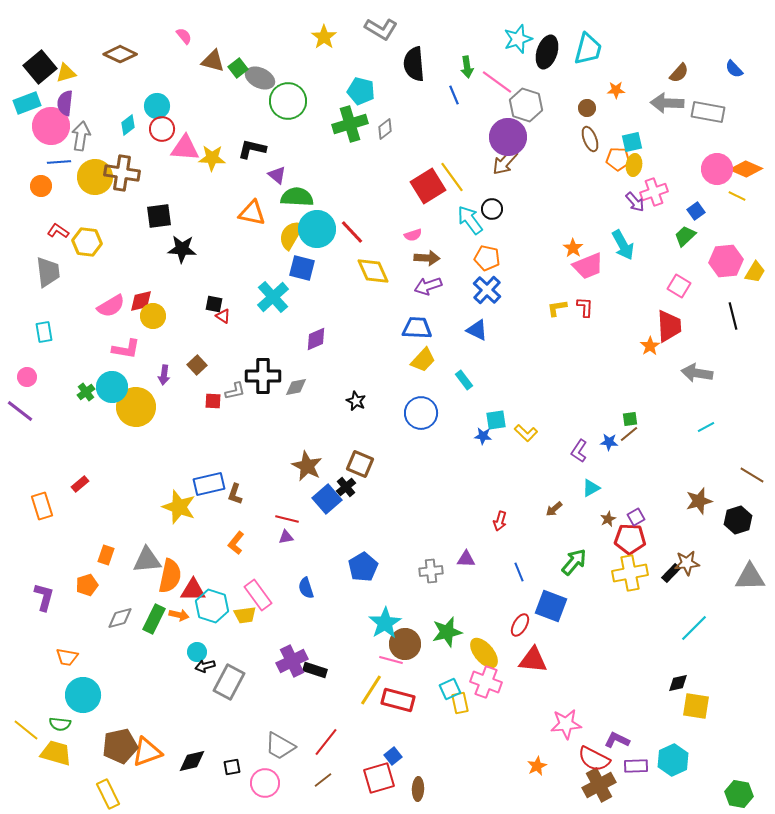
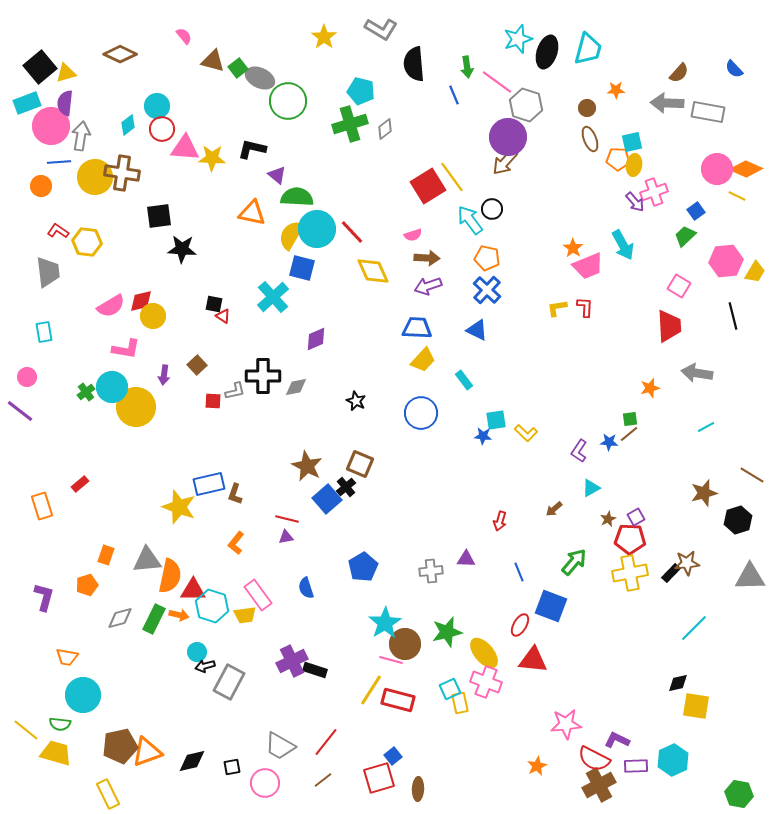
orange star at (650, 346): moved 42 px down; rotated 18 degrees clockwise
brown star at (699, 501): moved 5 px right, 8 px up
